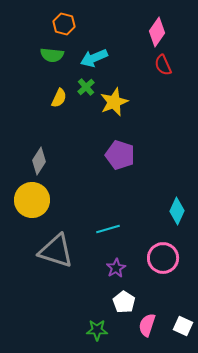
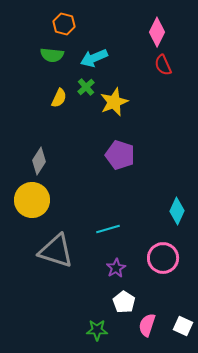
pink diamond: rotated 8 degrees counterclockwise
